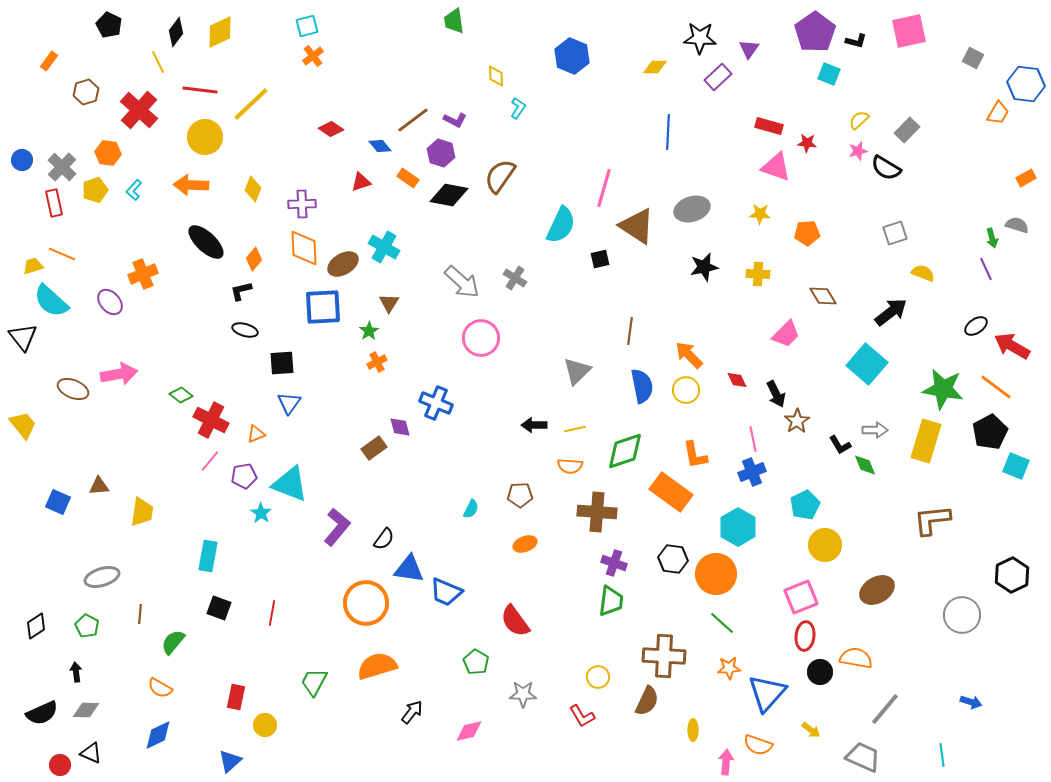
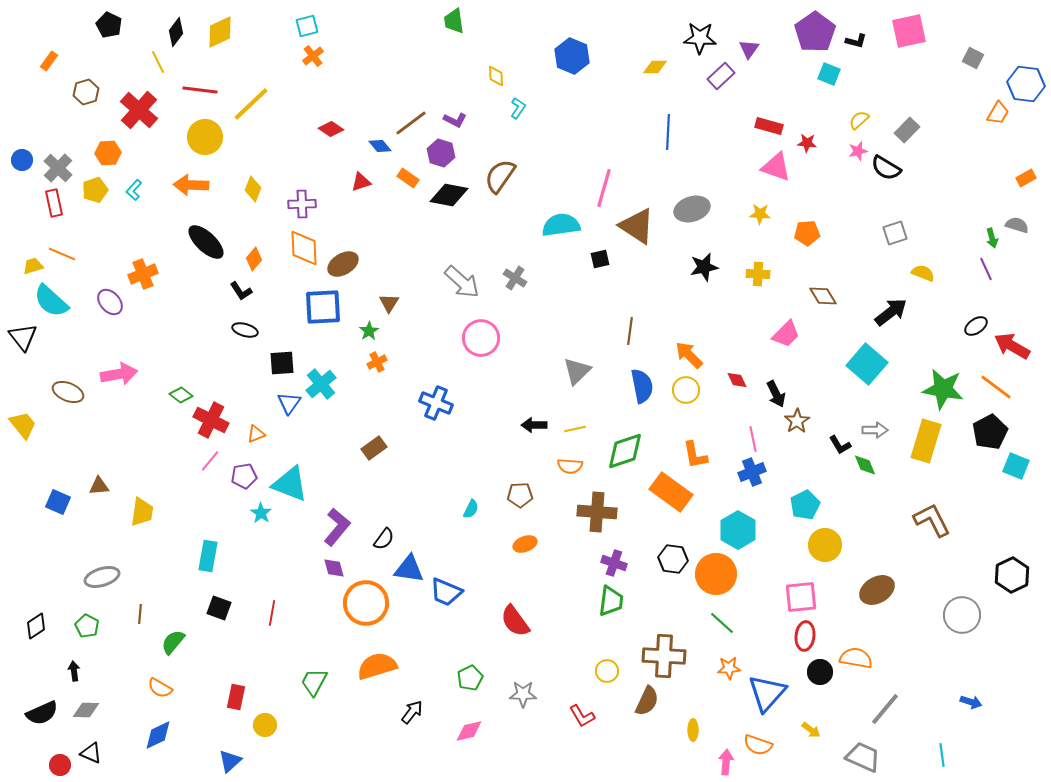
purple rectangle at (718, 77): moved 3 px right, 1 px up
brown line at (413, 120): moved 2 px left, 3 px down
orange hexagon at (108, 153): rotated 10 degrees counterclockwise
gray cross at (62, 167): moved 4 px left, 1 px down
cyan semicircle at (561, 225): rotated 123 degrees counterclockwise
cyan cross at (384, 247): moved 63 px left, 137 px down; rotated 20 degrees clockwise
black L-shape at (241, 291): rotated 110 degrees counterclockwise
brown ellipse at (73, 389): moved 5 px left, 3 px down
purple diamond at (400, 427): moved 66 px left, 141 px down
brown L-shape at (932, 520): rotated 69 degrees clockwise
cyan hexagon at (738, 527): moved 3 px down
pink square at (801, 597): rotated 16 degrees clockwise
green pentagon at (476, 662): moved 6 px left, 16 px down; rotated 15 degrees clockwise
black arrow at (76, 672): moved 2 px left, 1 px up
yellow circle at (598, 677): moved 9 px right, 6 px up
